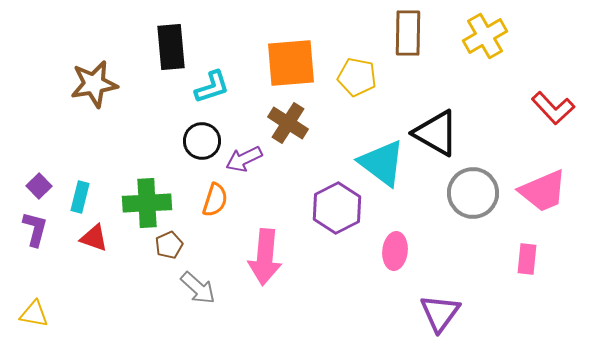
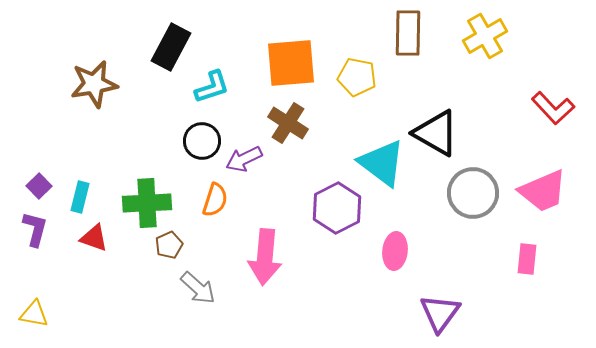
black rectangle: rotated 33 degrees clockwise
